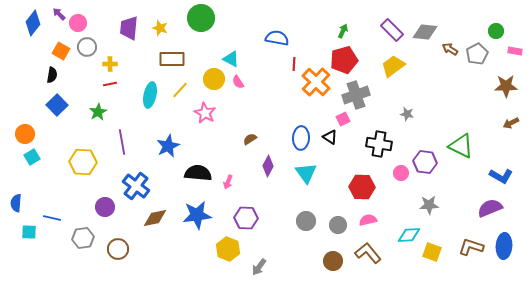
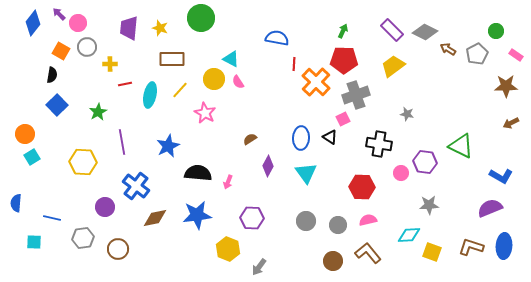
gray diamond at (425, 32): rotated 20 degrees clockwise
brown arrow at (450, 49): moved 2 px left
pink rectangle at (515, 51): moved 1 px right, 4 px down; rotated 24 degrees clockwise
red pentagon at (344, 60): rotated 16 degrees clockwise
red line at (110, 84): moved 15 px right
purple hexagon at (246, 218): moved 6 px right
cyan square at (29, 232): moved 5 px right, 10 px down
